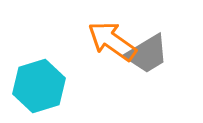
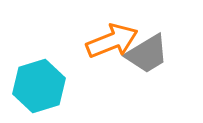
orange arrow: rotated 123 degrees clockwise
